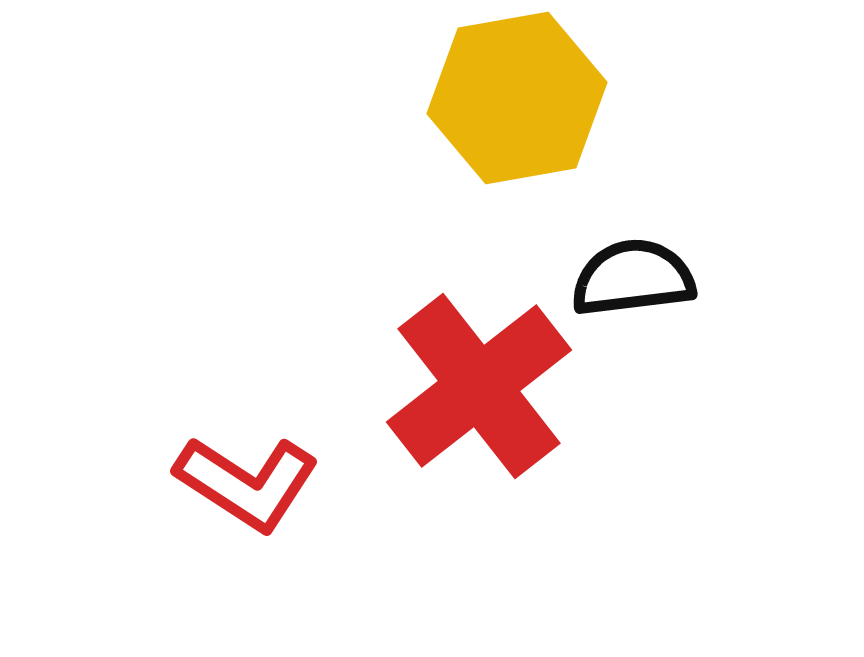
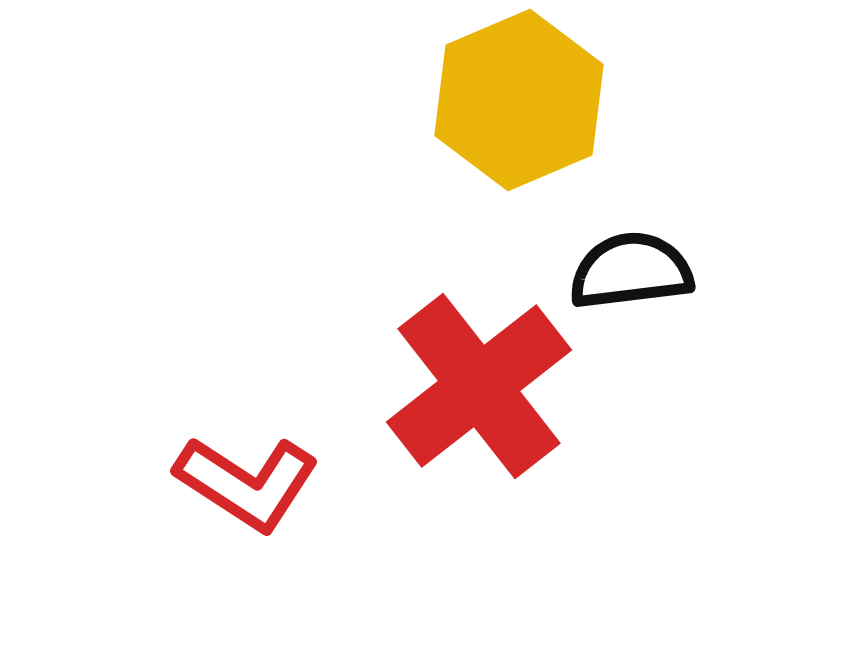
yellow hexagon: moved 2 px right, 2 px down; rotated 13 degrees counterclockwise
black semicircle: moved 2 px left, 7 px up
